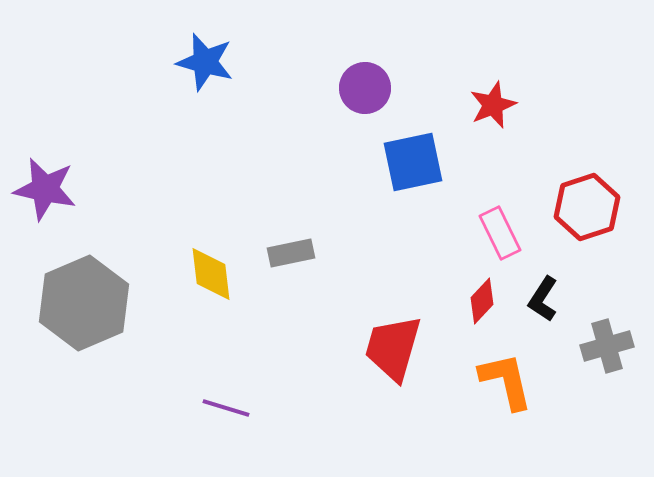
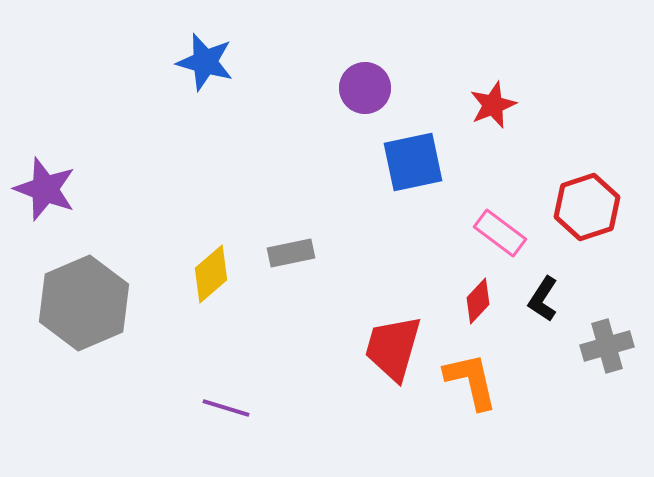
purple star: rotated 8 degrees clockwise
pink rectangle: rotated 27 degrees counterclockwise
yellow diamond: rotated 56 degrees clockwise
red diamond: moved 4 px left
orange L-shape: moved 35 px left
